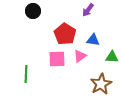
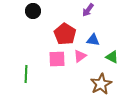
green triangle: rotated 24 degrees clockwise
